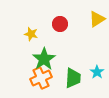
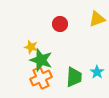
yellow triangle: rotated 12 degrees clockwise
yellow star: moved 13 px down
green star: moved 3 px left, 1 px down; rotated 20 degrees counterclockwise
green trapezoid: moved 1 px right, 1 px up
